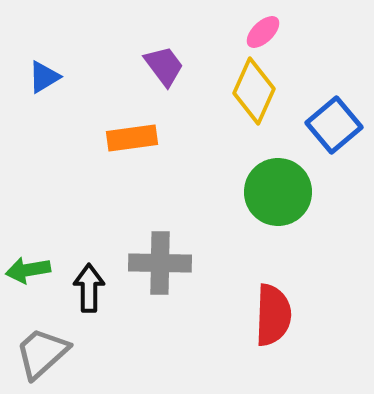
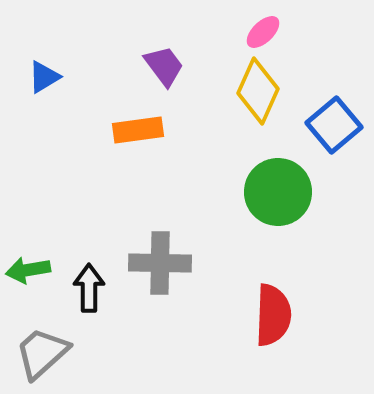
yellow diamond: moved 4 px right
orange rectangle: moved 6 px right, 8 px up
